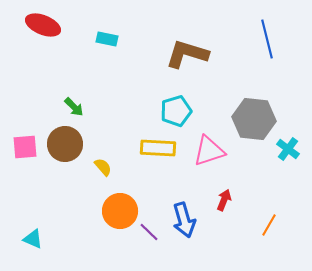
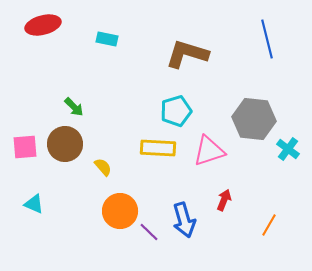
red ellipse: rotated 36 degrees counterclockwise
cyan triangle: moved 1 px right, 35 px up
